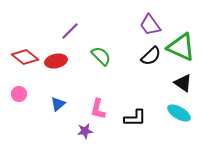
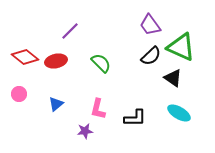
green semicircle: moved 7 px down
black triangle: moved 10 px left, 5 px up
blue triangle: moved 2 px left
